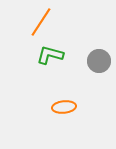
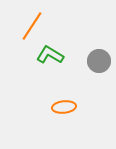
orange line: moved 9 px left, 4 px down
green L-shape: rotated 16 degrees clockwise
